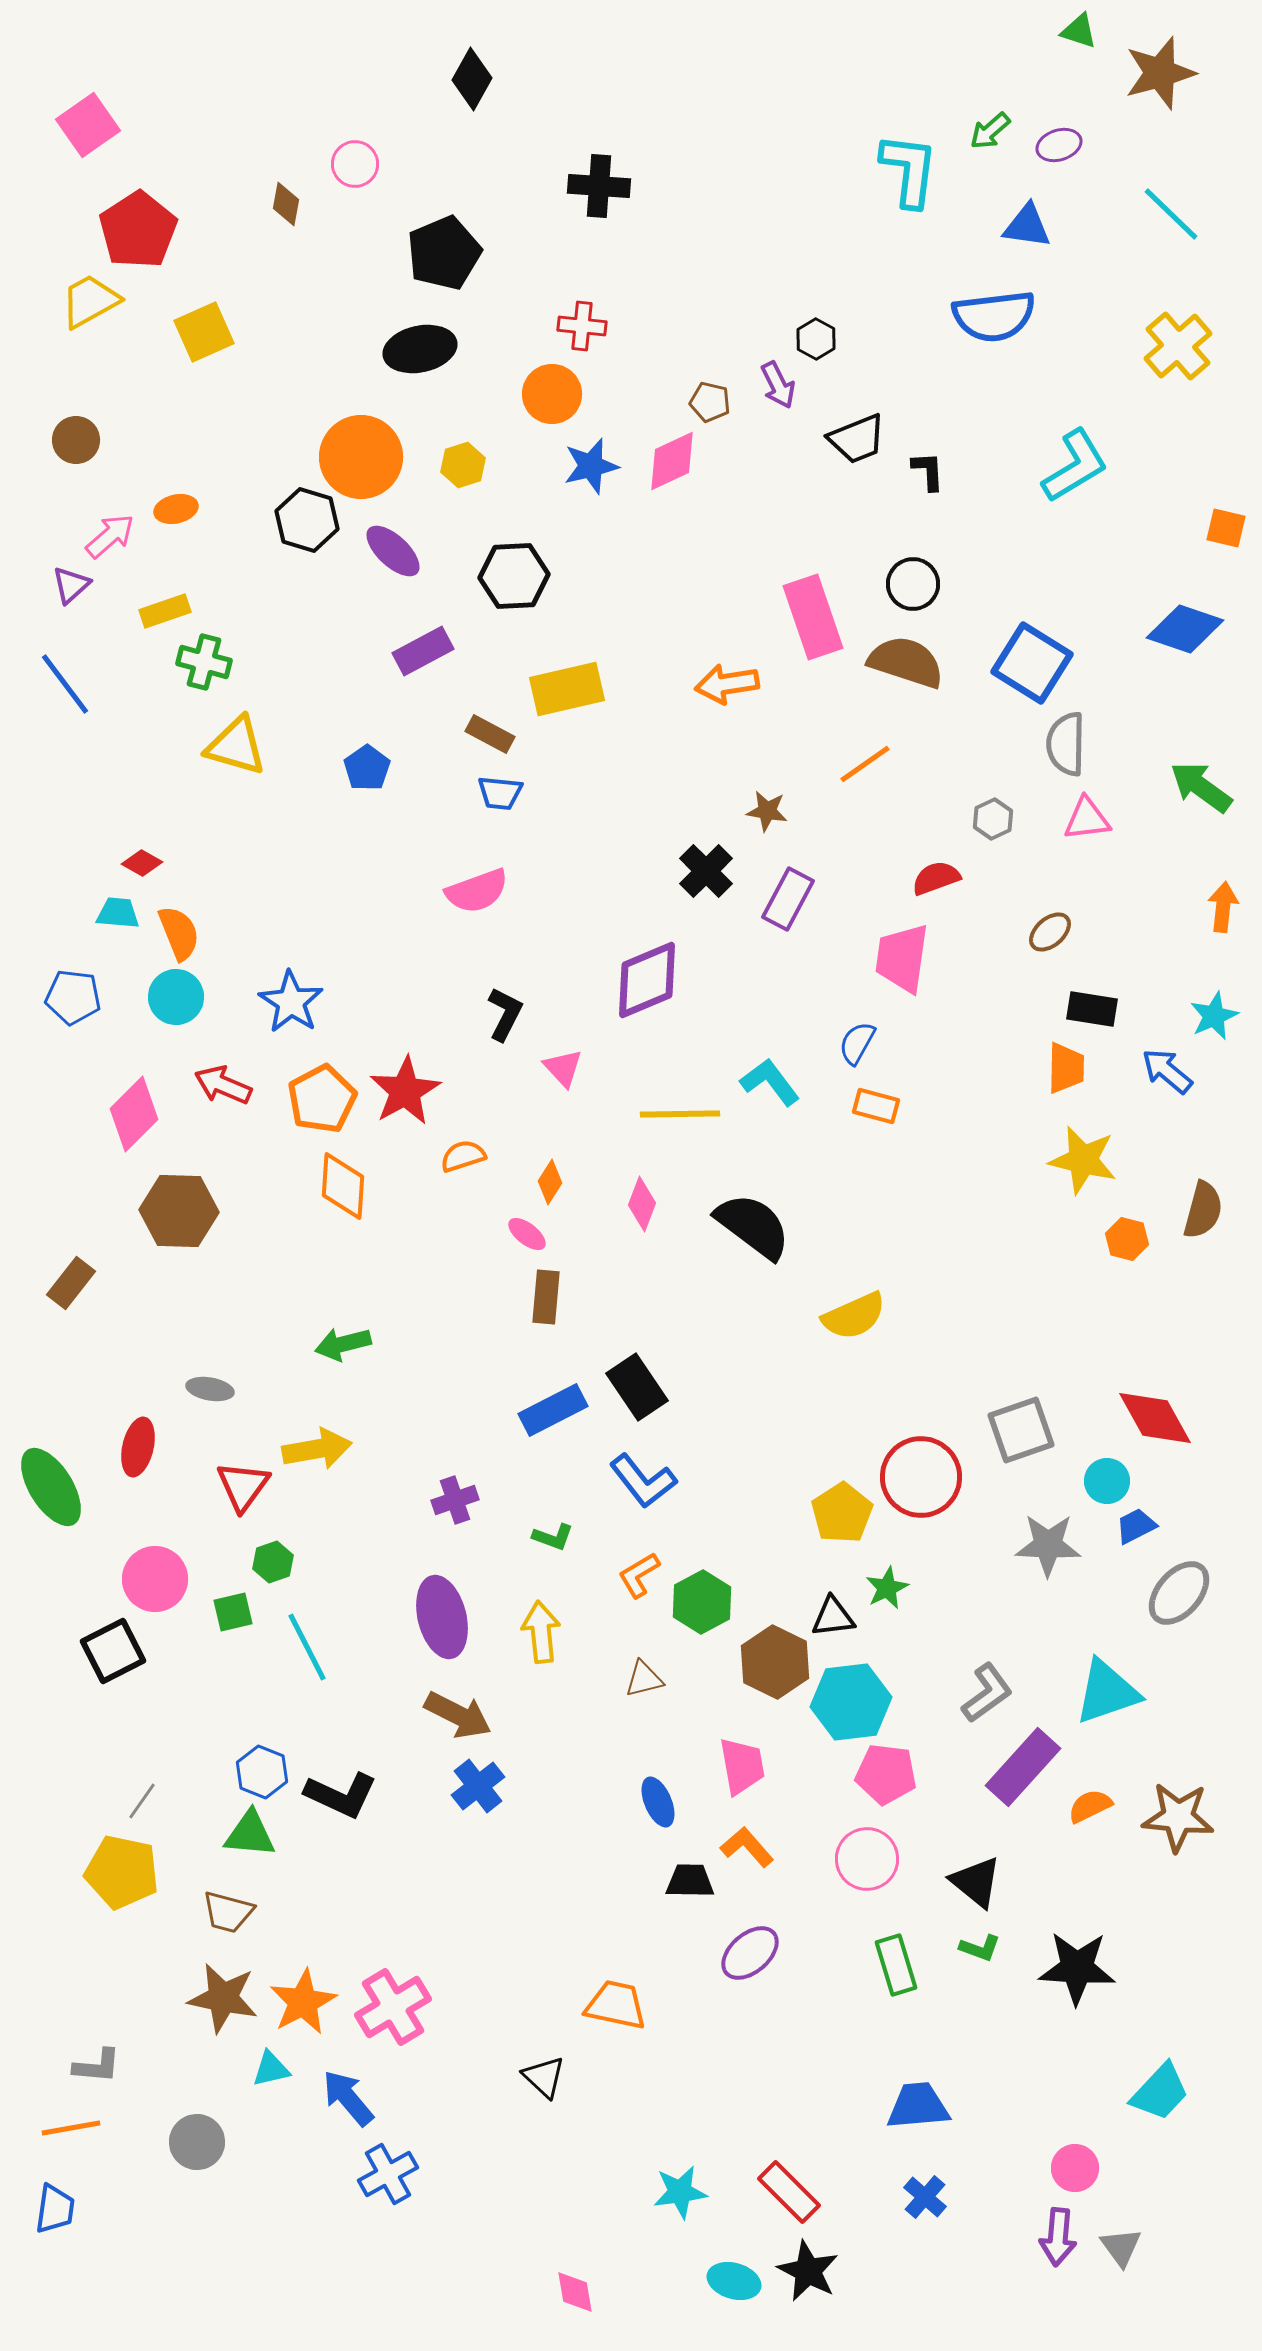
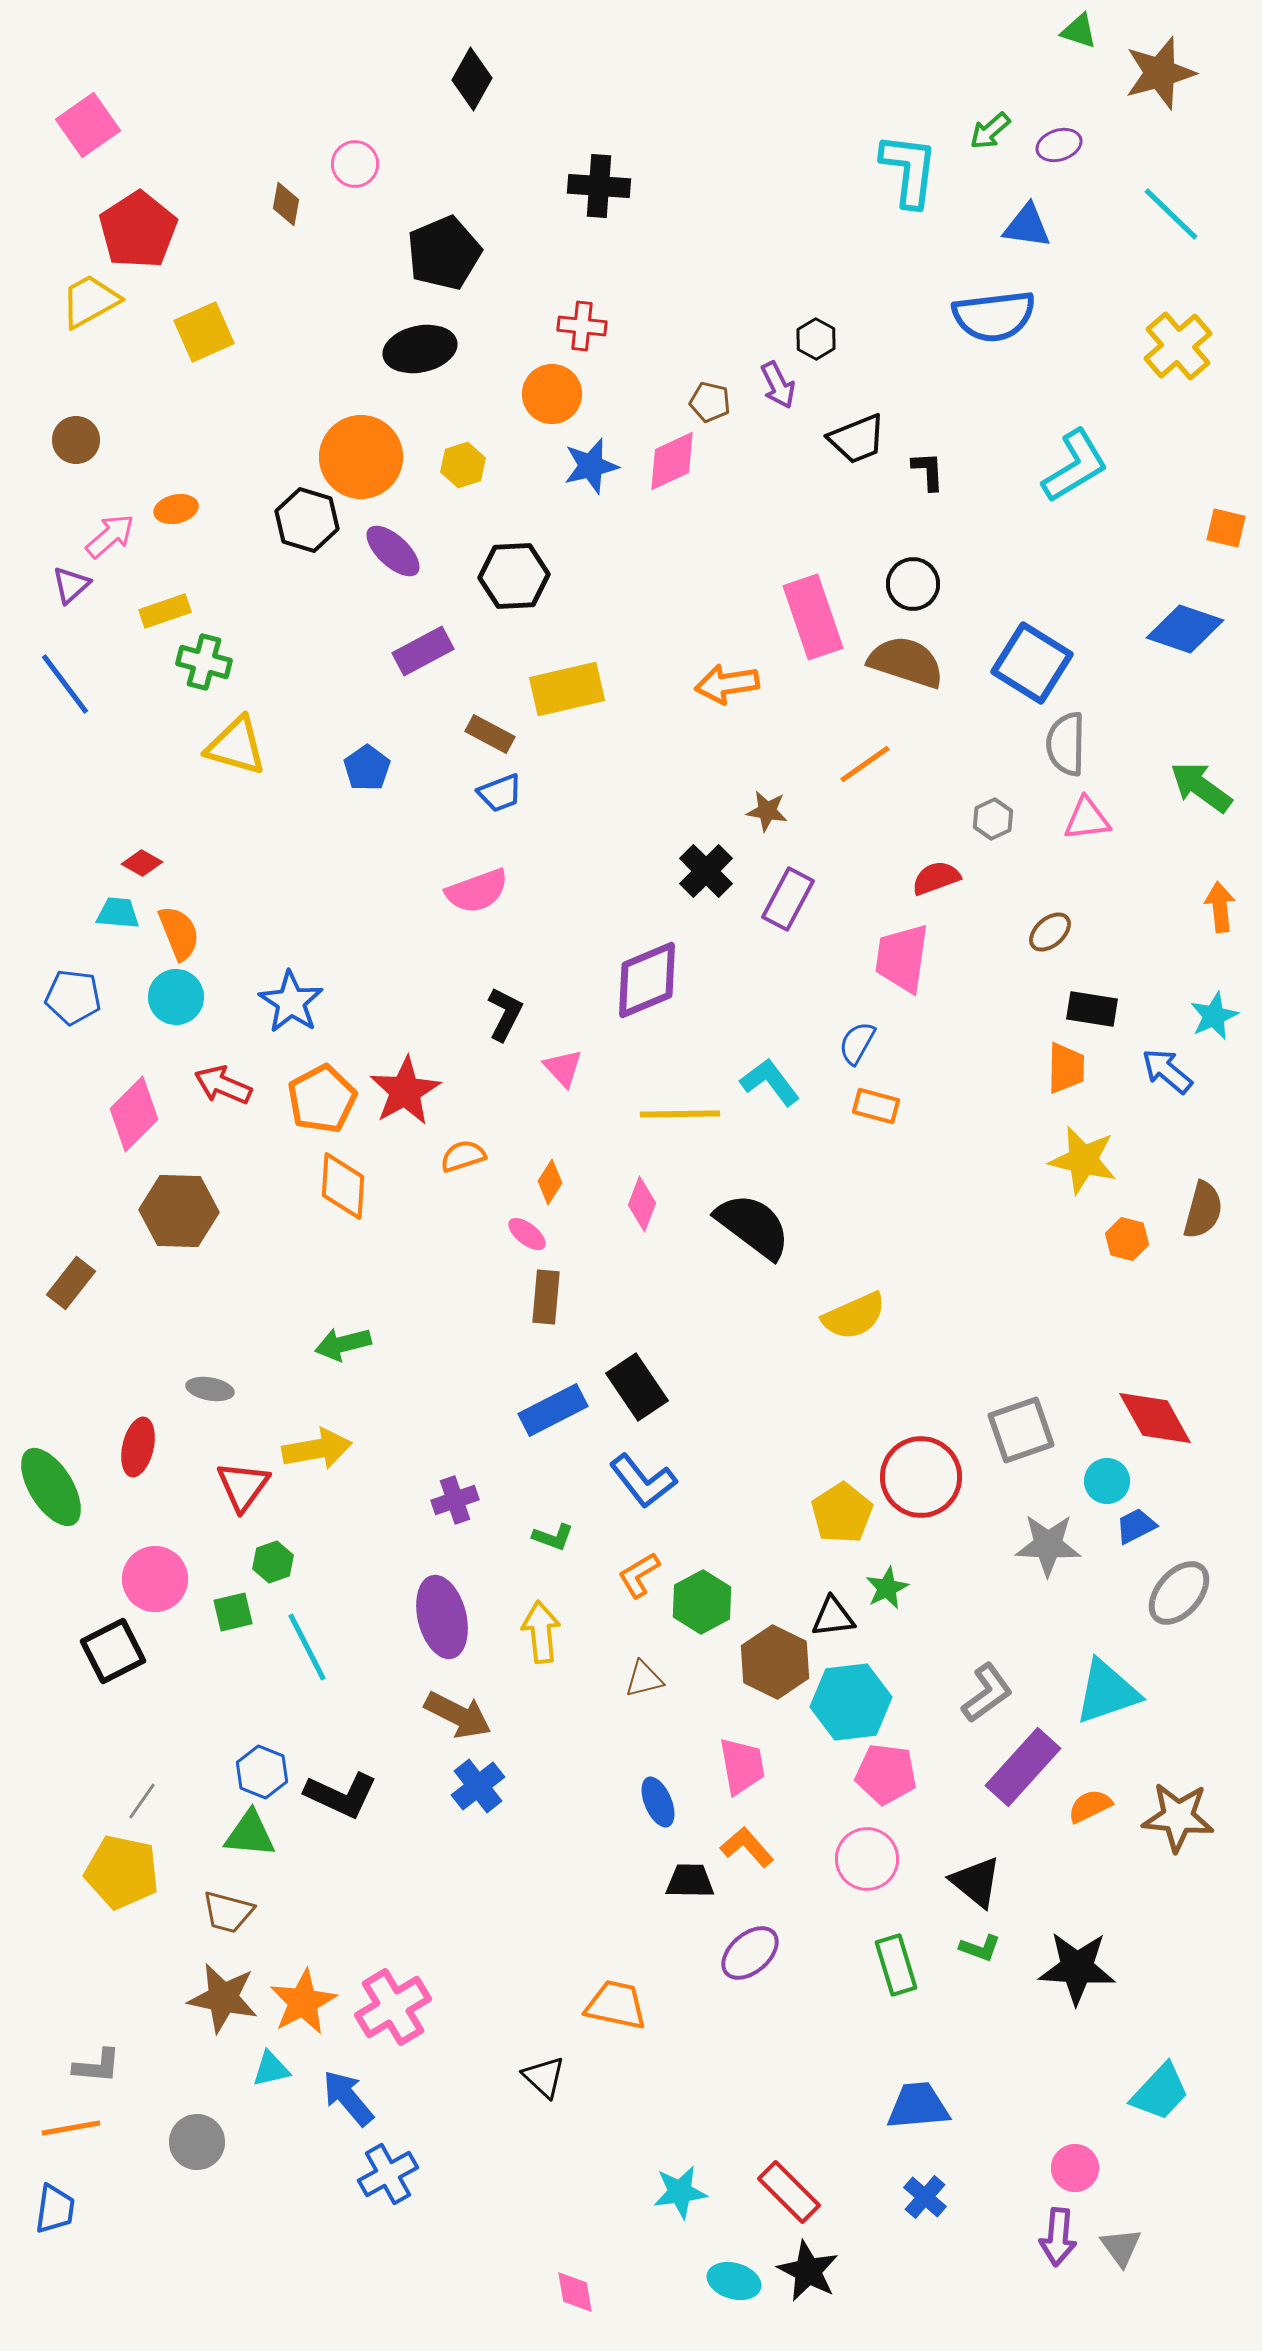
blue trapezoid at (500, 793): rotated 27 degrees counterclockwise
orange arrow at (1223, 907): moved 3 px left; rotated 12 degrees counterclockwise
